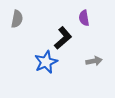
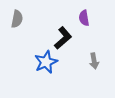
gray arrow: rotated 91 degrees clockwise
